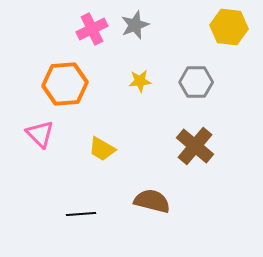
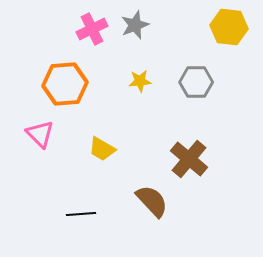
brown cross: moved 6 px left, 13 px down
brown semicircle: rotated 33 degrees clockwise
